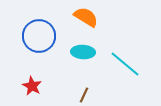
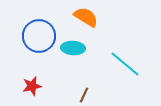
cyan ellipse: moved 10 px left, 4 px up
red star: rotated 30 degrees clockwise
